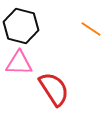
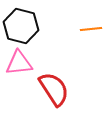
orange line: rotated 40 degrees counterclockwise
pink triangle: rotated 8 degrees counterclockwise
